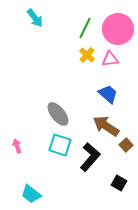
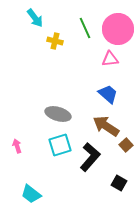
green line: rotated 50 degrees counterclockwise
yellow cross: moved 32 px left, 14 px up; rotated 28 degrees counterclockwise
gray ellipse: rotated 35 degrees counterclockwise
cyan square: rotated 35 degrees counterclockwise
